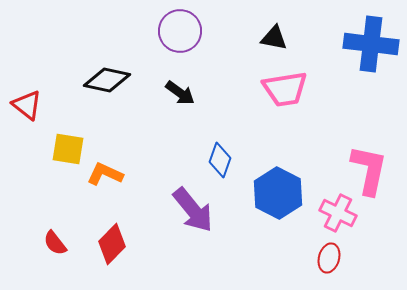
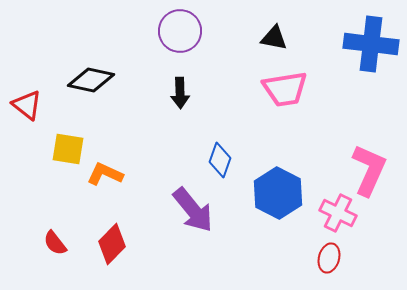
black diamond: moved 16 px left
black arrow: rotated 52 degrees clockwise
pink L-shape: rotated 12 degrees clockwise
